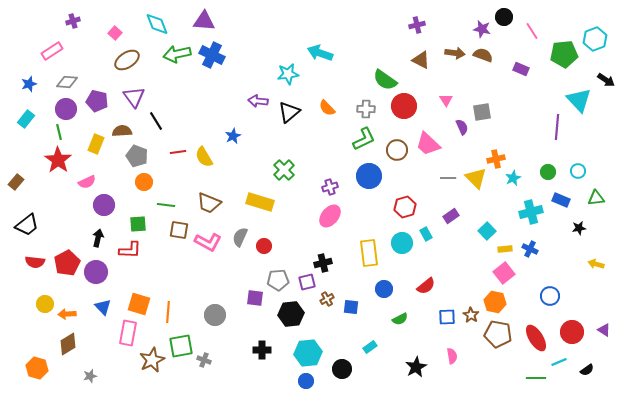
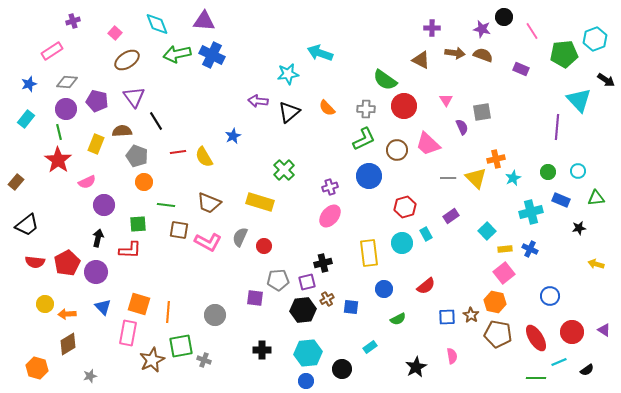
purple cross at (417, 25): moved 15 px right, 3 px down; rotated 14 degrees clockwise
black hexagon at (291, 314): moved 12 px right, 4 px up
green semicircle at (400, 319): moved 2 px left
